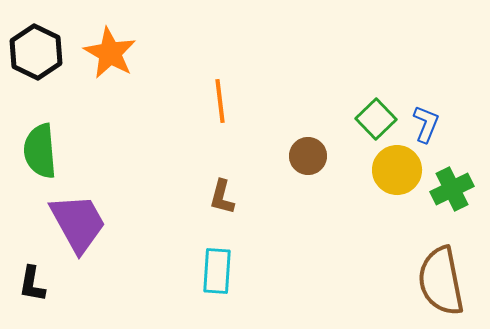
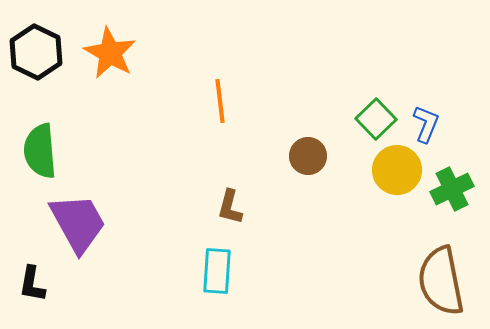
brown L-shape: moved 8 px right, 10 px down
